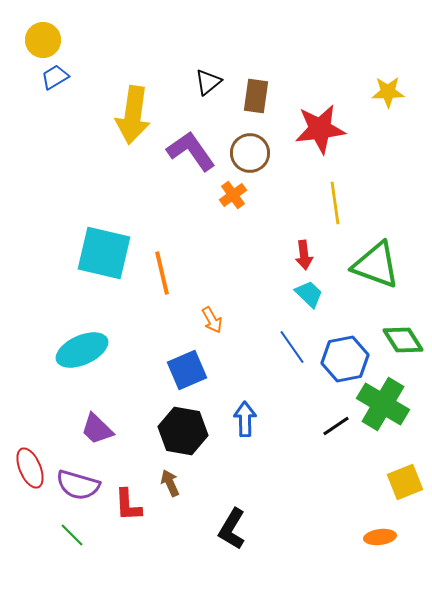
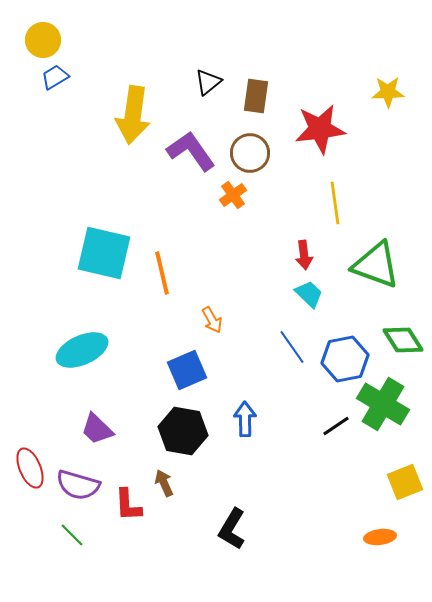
brown arrow: moved 6 px left
